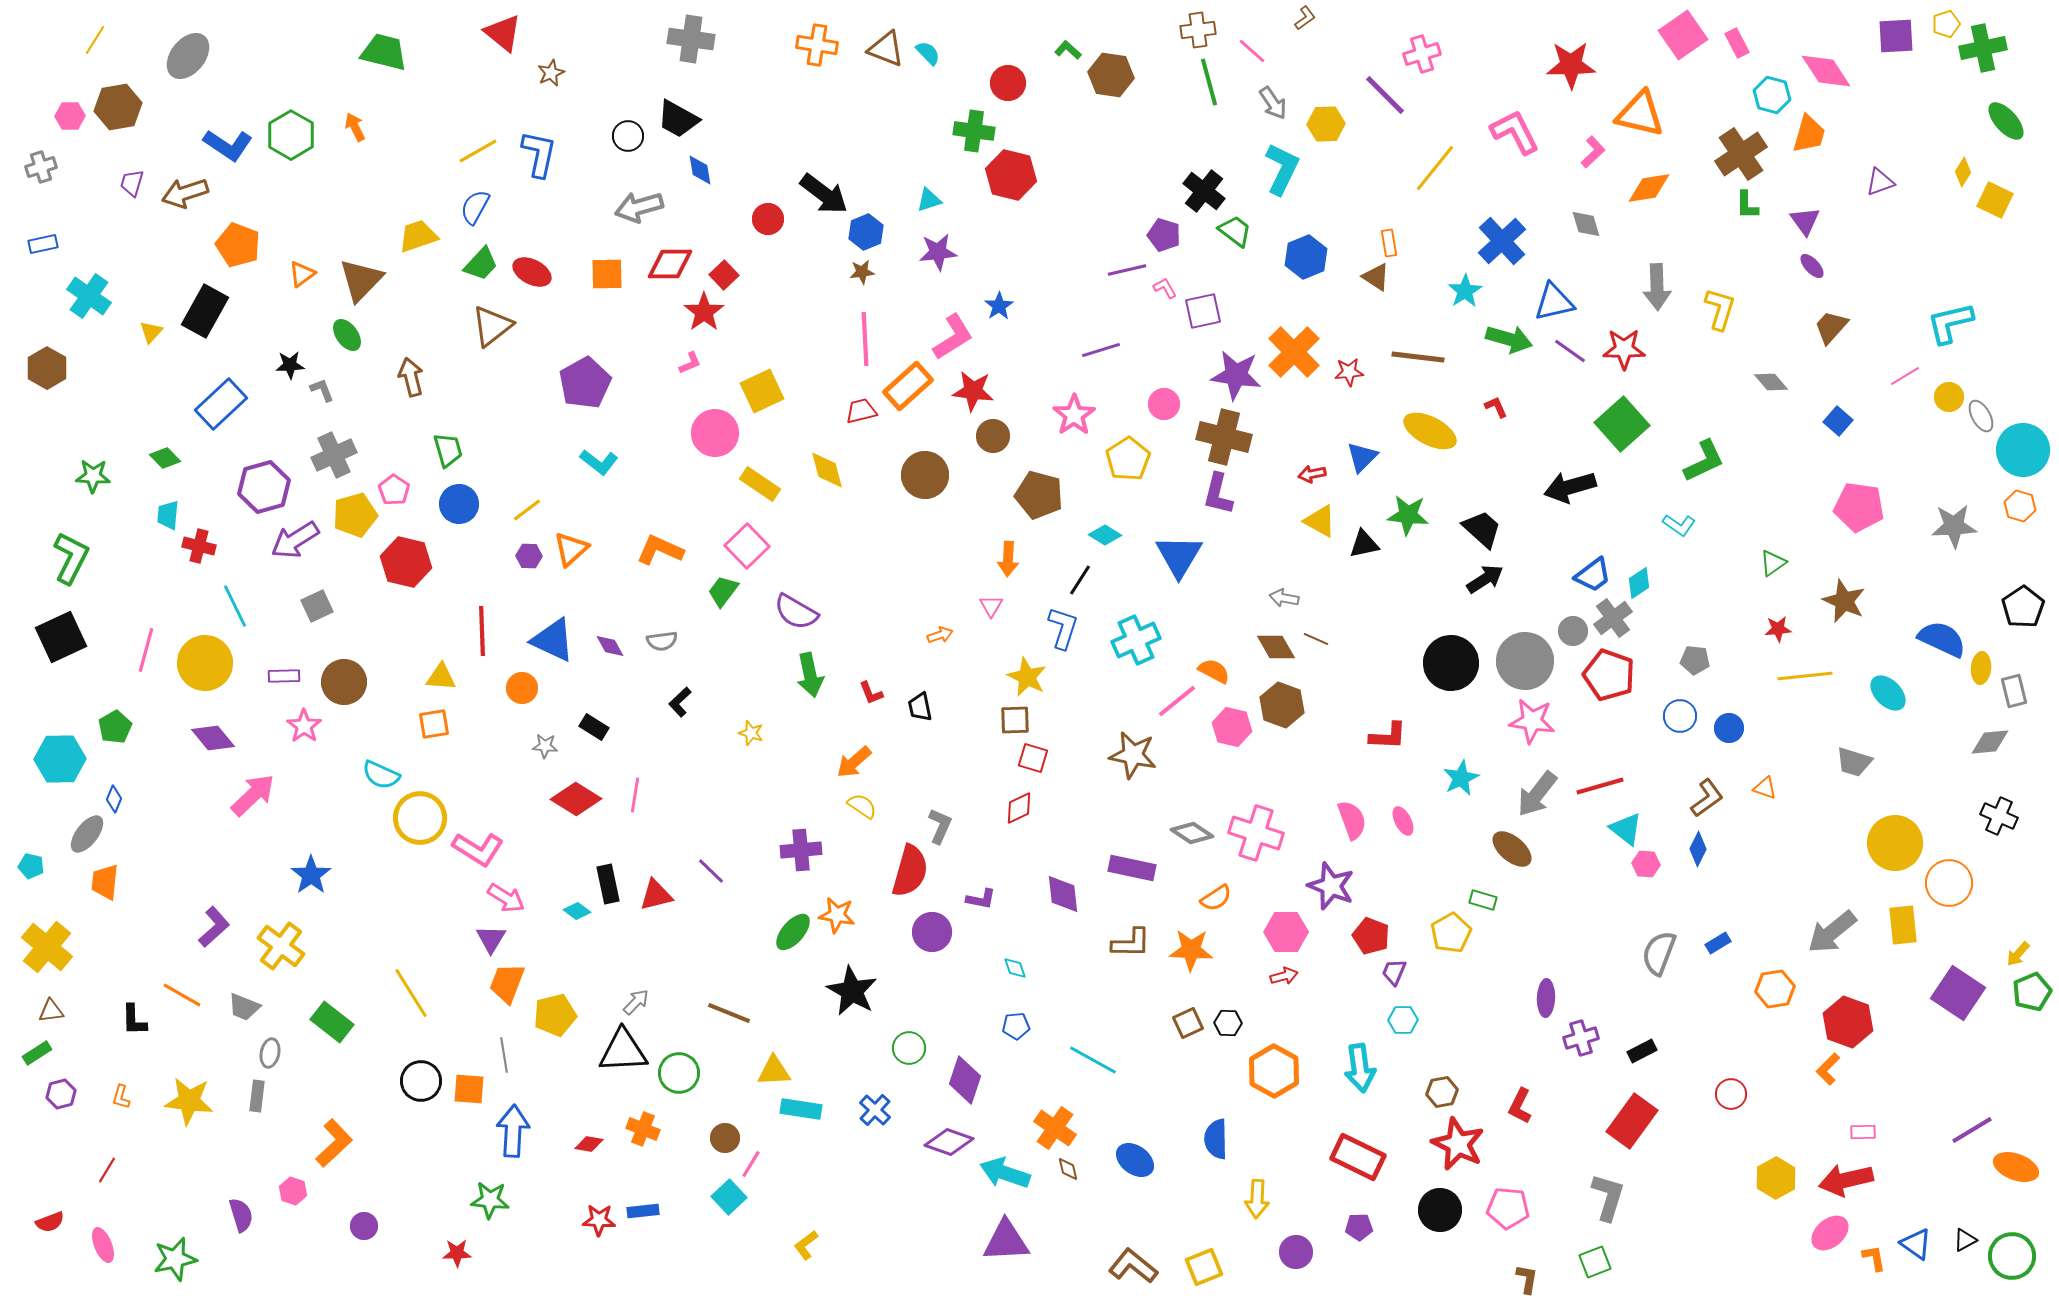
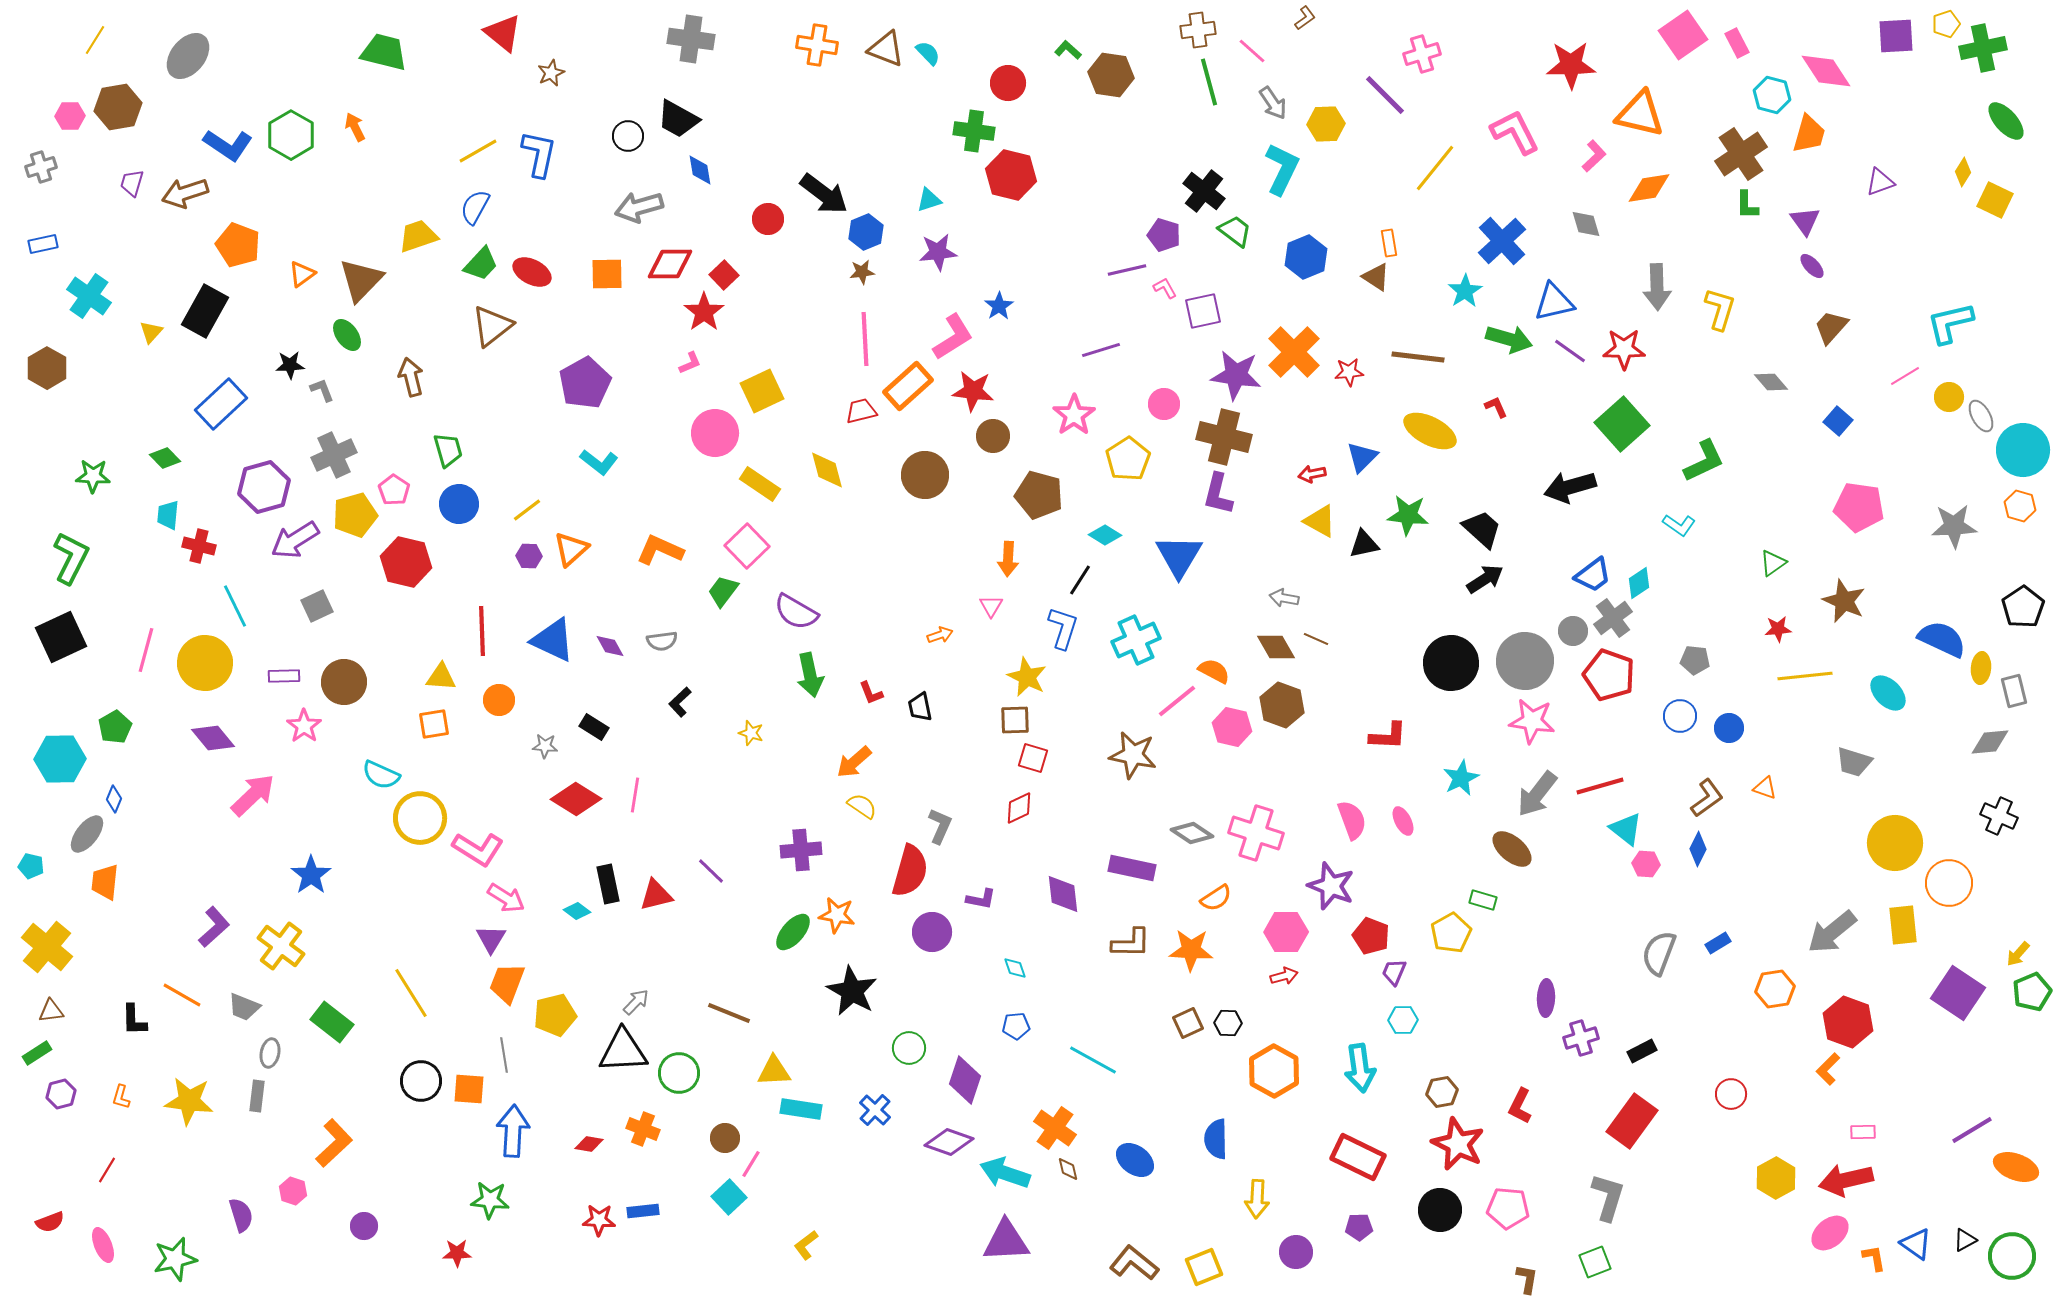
pink L-shape at (1593, 152): moved 1 px right, 4 px down
orange circle at (522, 688): moved 23 px left, 12 px down
brown L-shape at (1133, 1266): moved 1 px right, 3 px up
